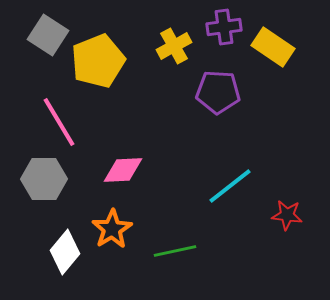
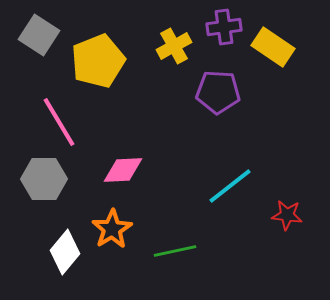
gray square: moved 9 px left
